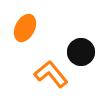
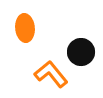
orange ellipse: rotated 32 degrees counterclockwise
